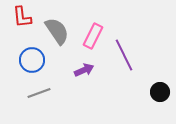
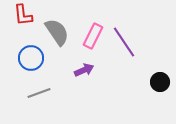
red L-shape: moved 1 px right, 2 px up
gray semicircle: moved 1 px down
purple line: moved 13 px up; rotated 8 degrees counterclockwise
blue circle: moved 1 px left, 2 px up
black circle: moved 10 px up
